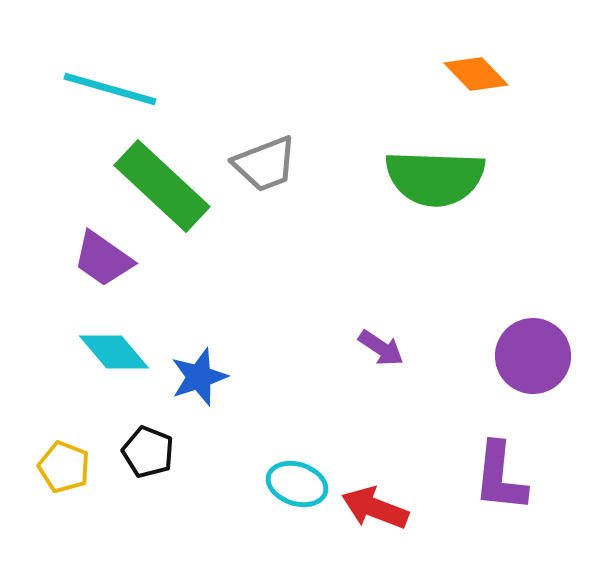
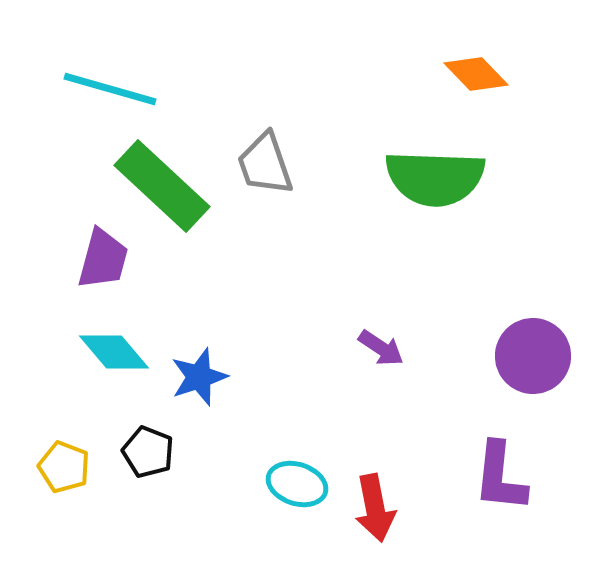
gray trapezoid: rotated 92 degrees clockwise
purple trapezoid: rotated 110 degrees counterclockwise
red arrow: rotated 122 degrees counterclockwise
